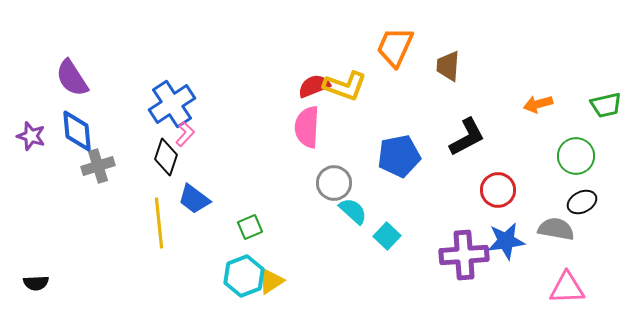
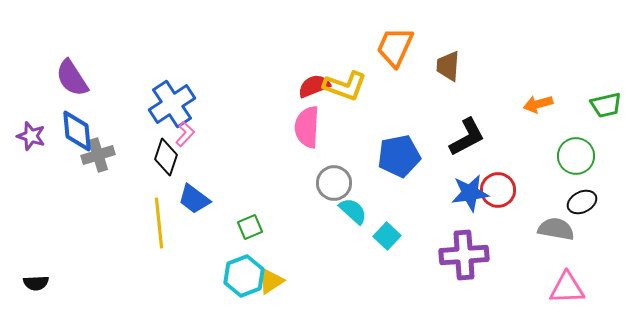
gray cross: moved 11 px up
blue star: moved 36 px left, 48 px up
